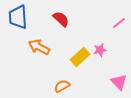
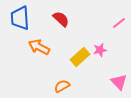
blue trapezoid: moved 2 px right, 1 px down
